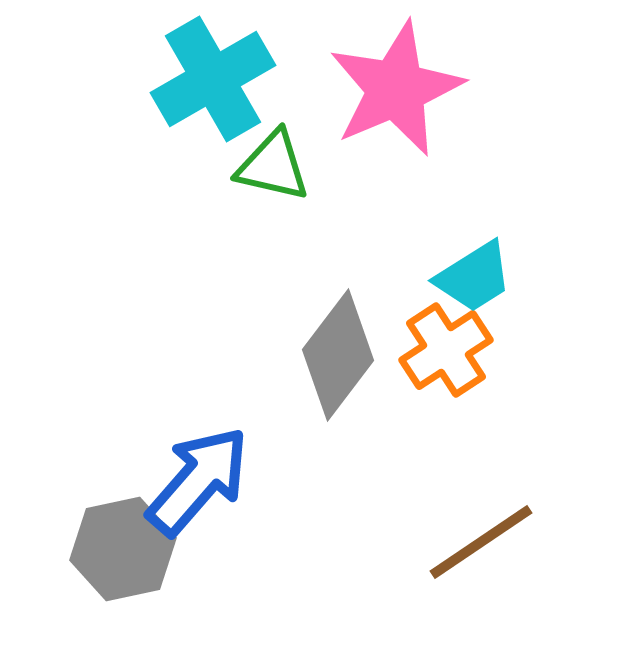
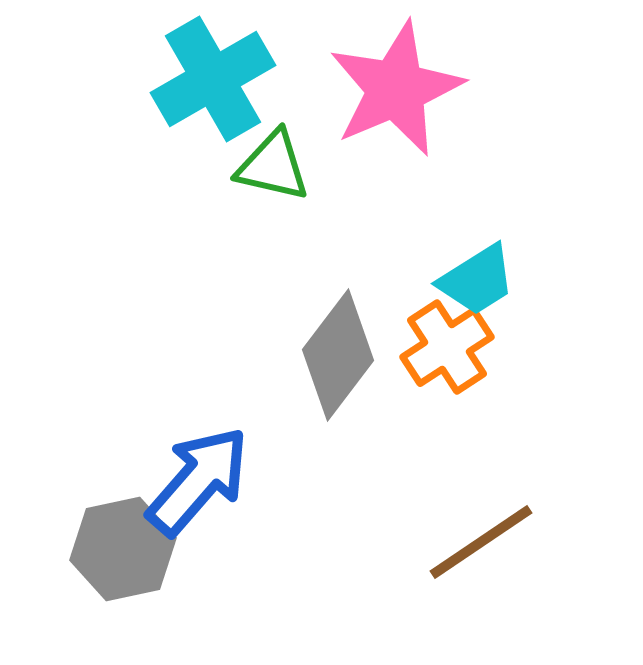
cyan trapezoid: moved 3 px right, 3 px down
orange cross: moved 1 px right, 3 px up
